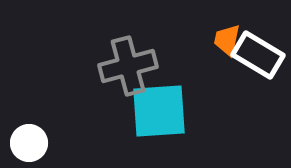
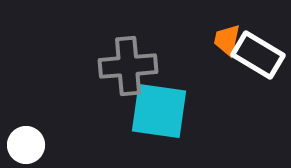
gray cross: rotated 10 degrees clockwise
cyan square: rotated 12 degrees clockwise
white circle: moved 3 px left, 2 px down
